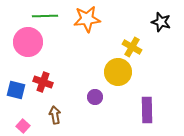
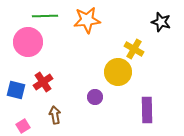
orange star: moved 1 px down
yellow cross: moved 2 px right, 2 px down
red cross: rotated 36 degrees clockwise
pink square: rotated 16 degrees clockwise
